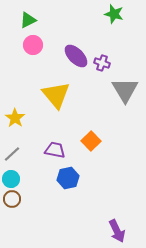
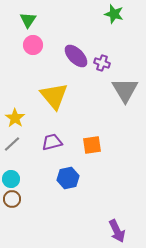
green triangle: rotated 30 degrees counterclockwise
yellow triangle: moved 2 px left, 1 px down
orange square: moved 1 px right, 4 px down; rotated 36 degrees clockwise
purple trapezoid: moved 3 px left, 8 px up; rotated 25 degrees counterclockwise
gray line: moved 10 px up
